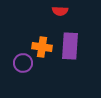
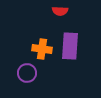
orange cross: moved 2 px down
purple circle: moved 4 px right, 10 px down
